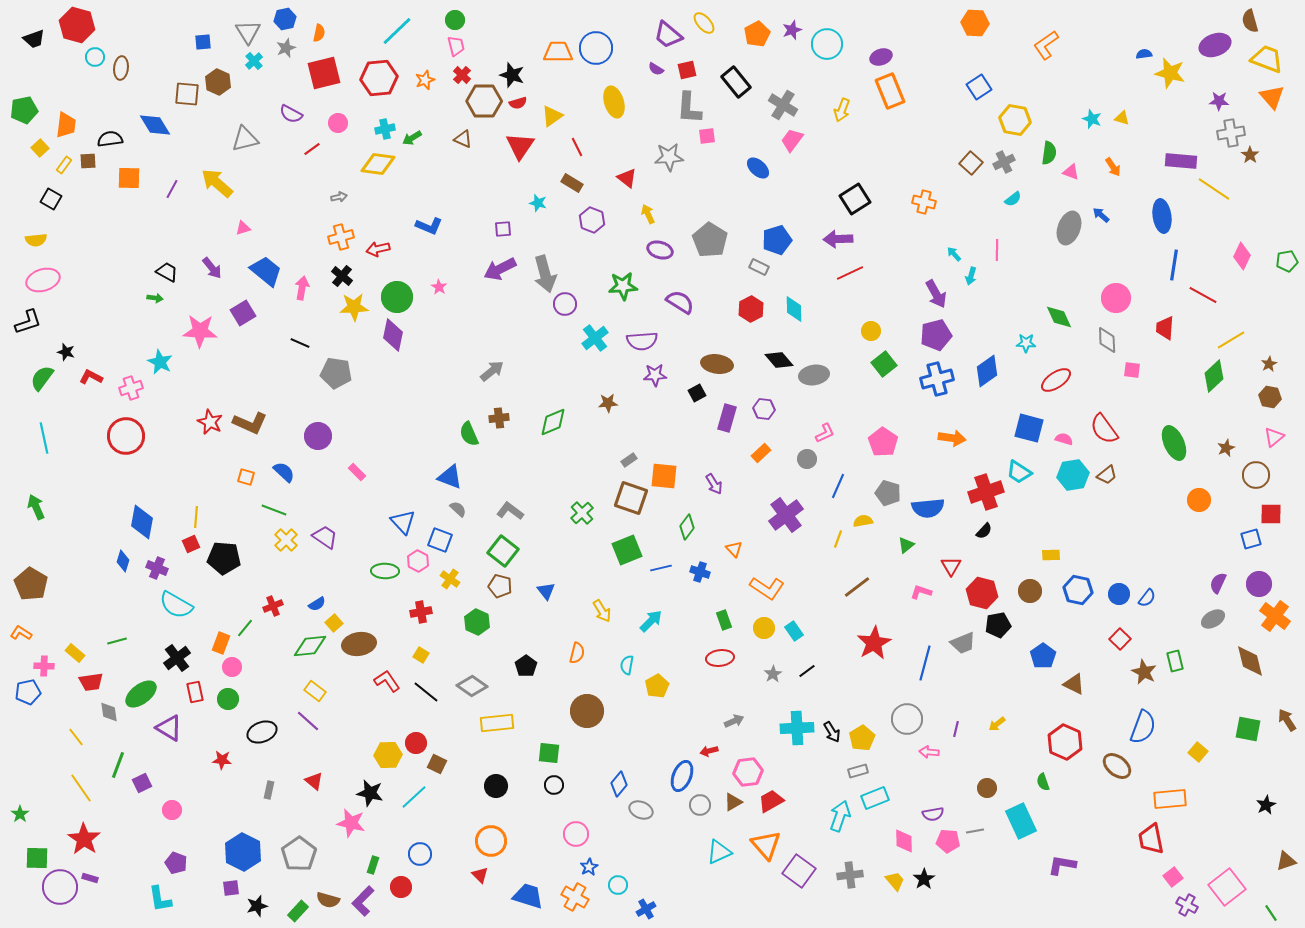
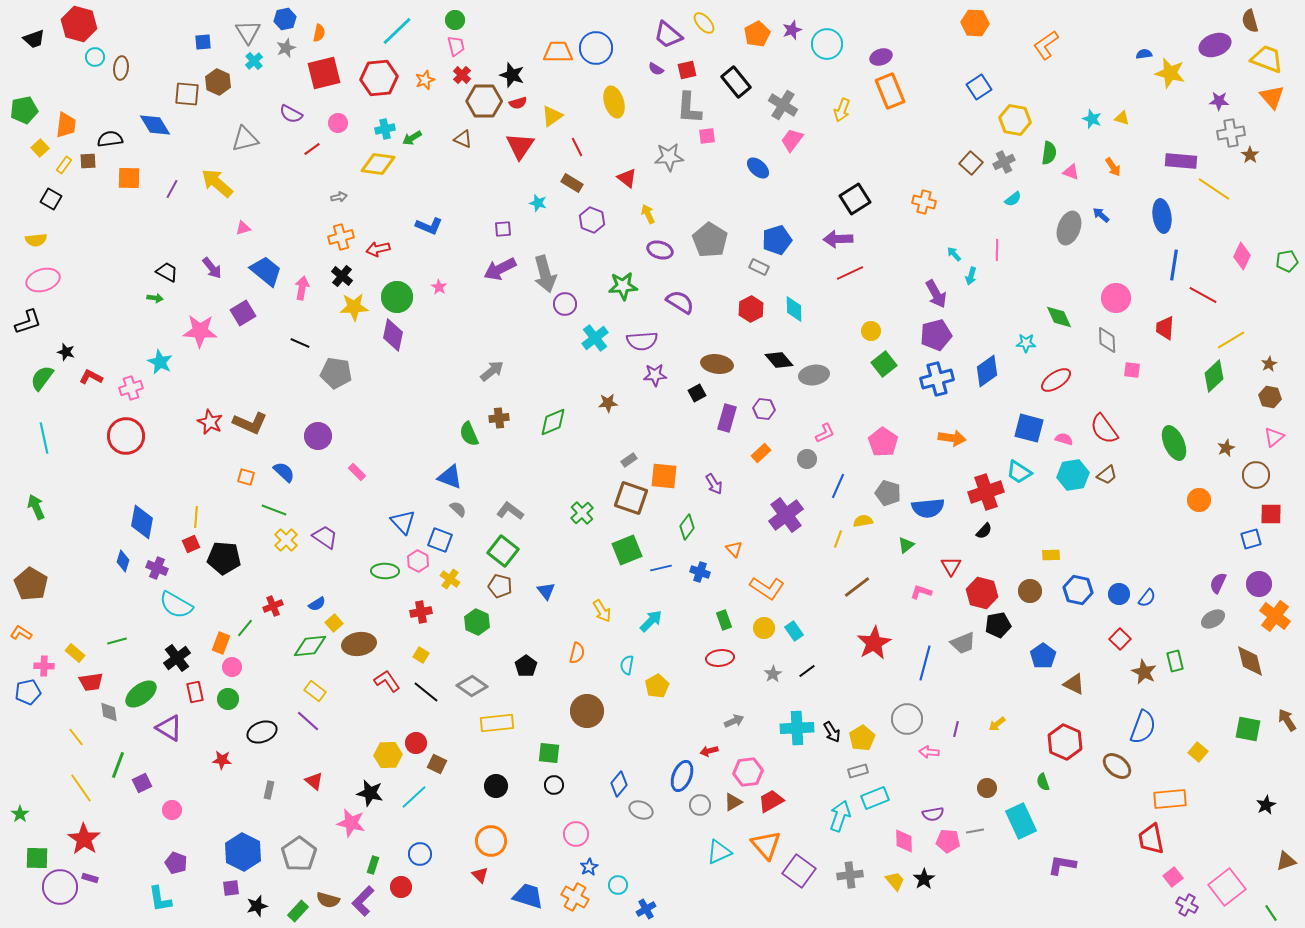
red hexagon at (77, 25): moved 2 px right, 1 px up
